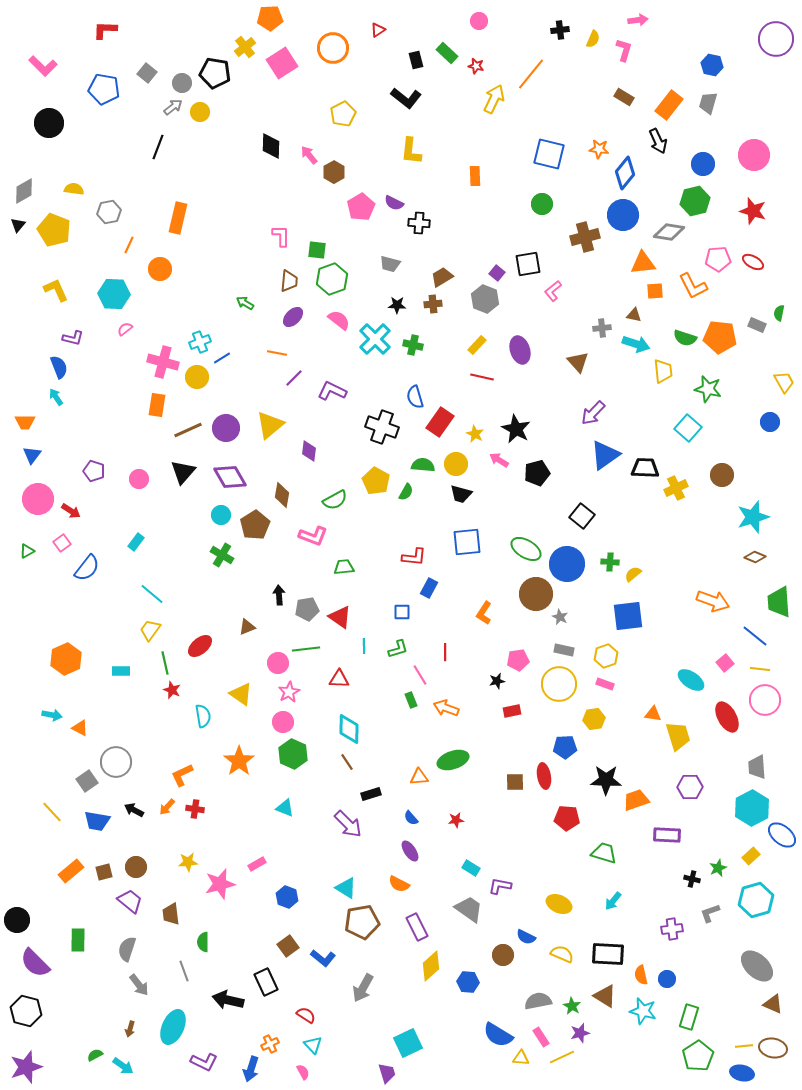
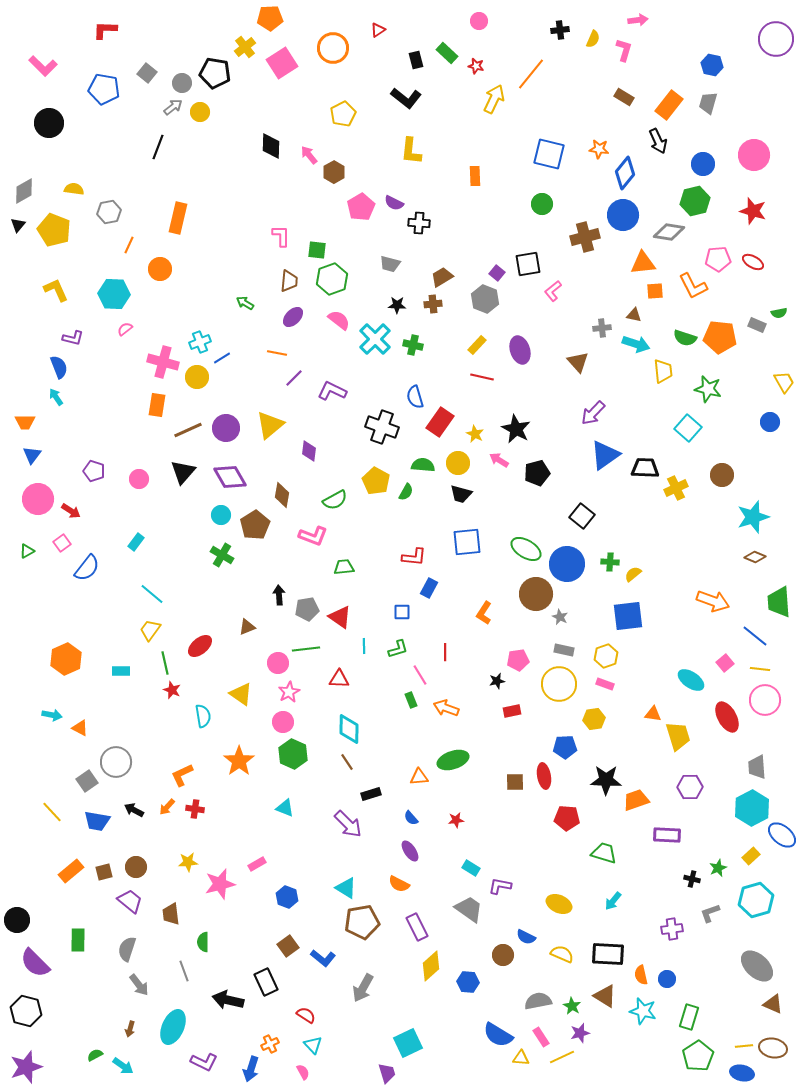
green semicircle at (779, 313): rotated 112 degrees counterclockwise
yellow circle at (456, 464): moved 2 px right, 1 px up
